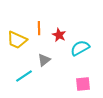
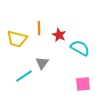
yellow trapezoid: moved 1 px up; rotated 10 degrees counterclockwise
cyan semicircle: rotated 60 degrees clockwise
gray triangle: moved 2 px left, 3 px down; rotated 16 degrees counterclockwise
